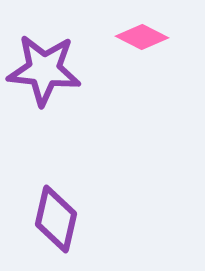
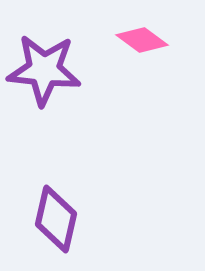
pink diamond: moved 3 px down; rotated 9 degrees clockwise
